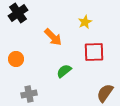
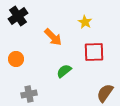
black cross: moved 3 px down
yellow star: rotated 16 degrees counterclockwise
